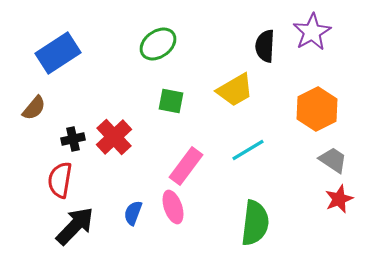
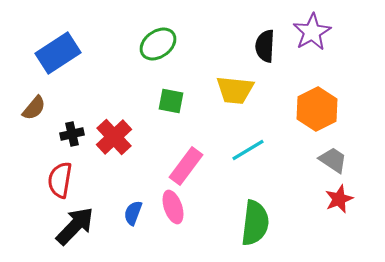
yellow trapezoid: rotated 36 degrees clockwise
black cross: moved 1 px left, 5 px up
